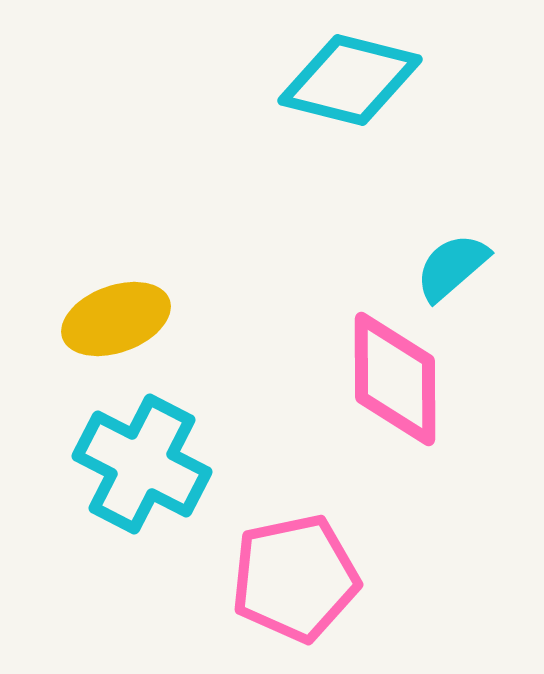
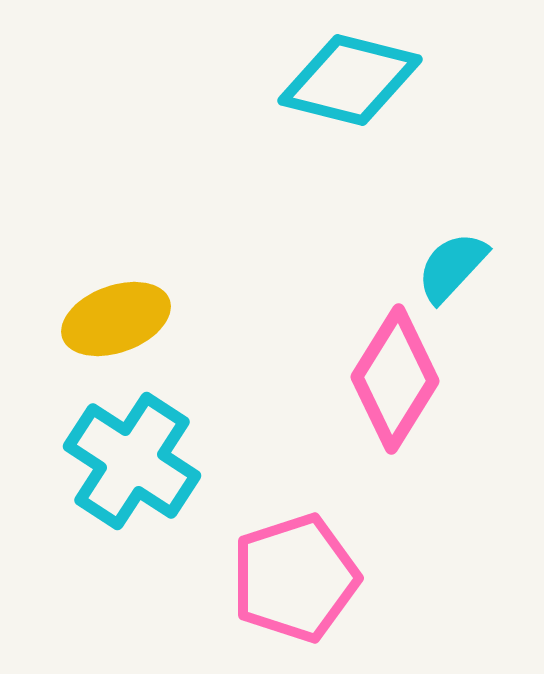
cyan semicircle: rotated 6 degrees counterclockwise
pink diamond: rotated 32 degrees clockwise
cyan cross: moved 10 px left, 3 px up; rotated 6 degrees clockwise
pink pentagon: rotated 6 degrees counterclockwise
